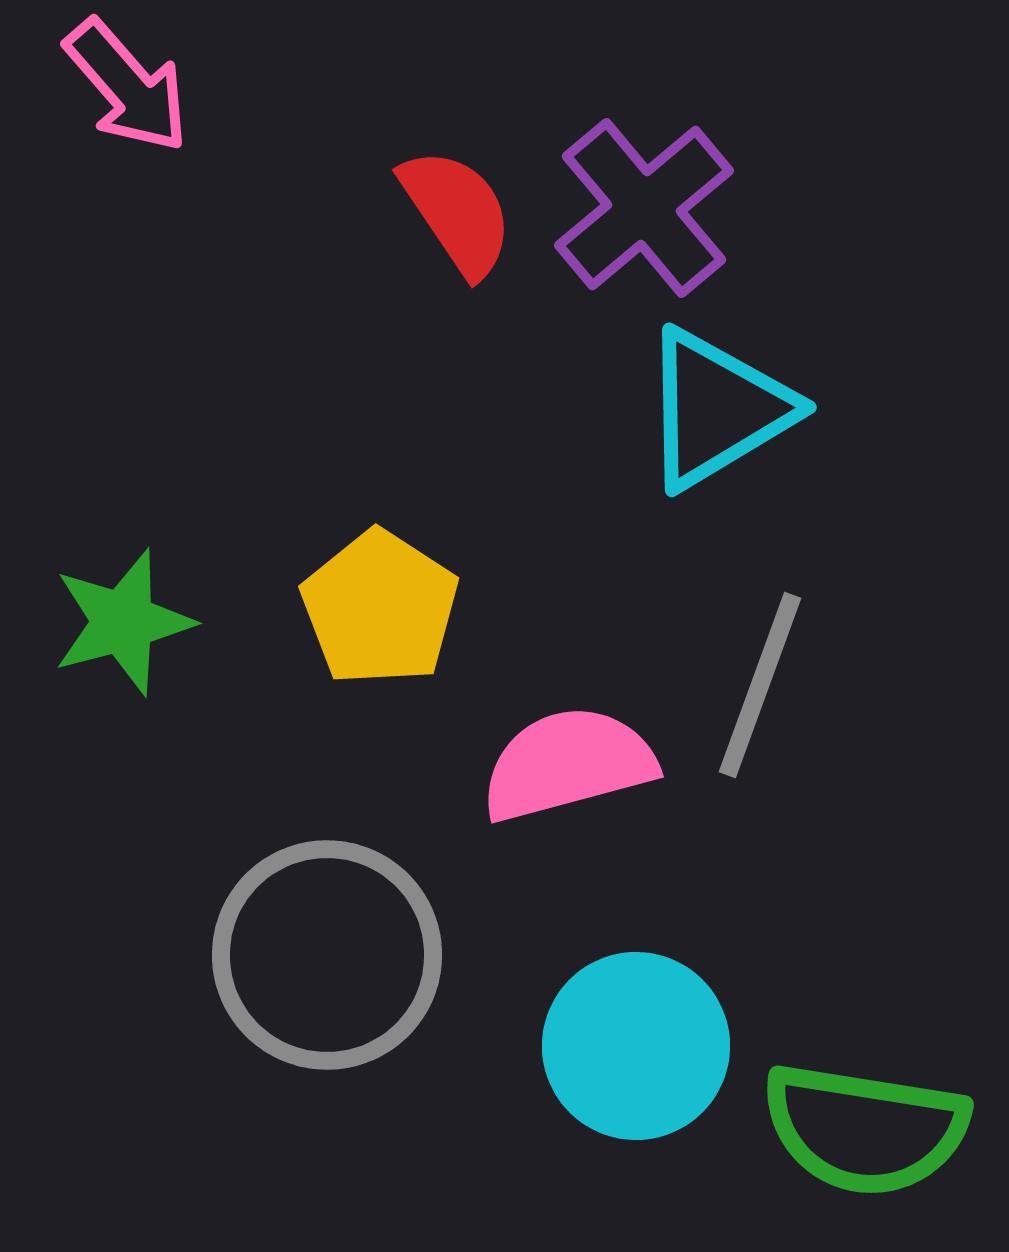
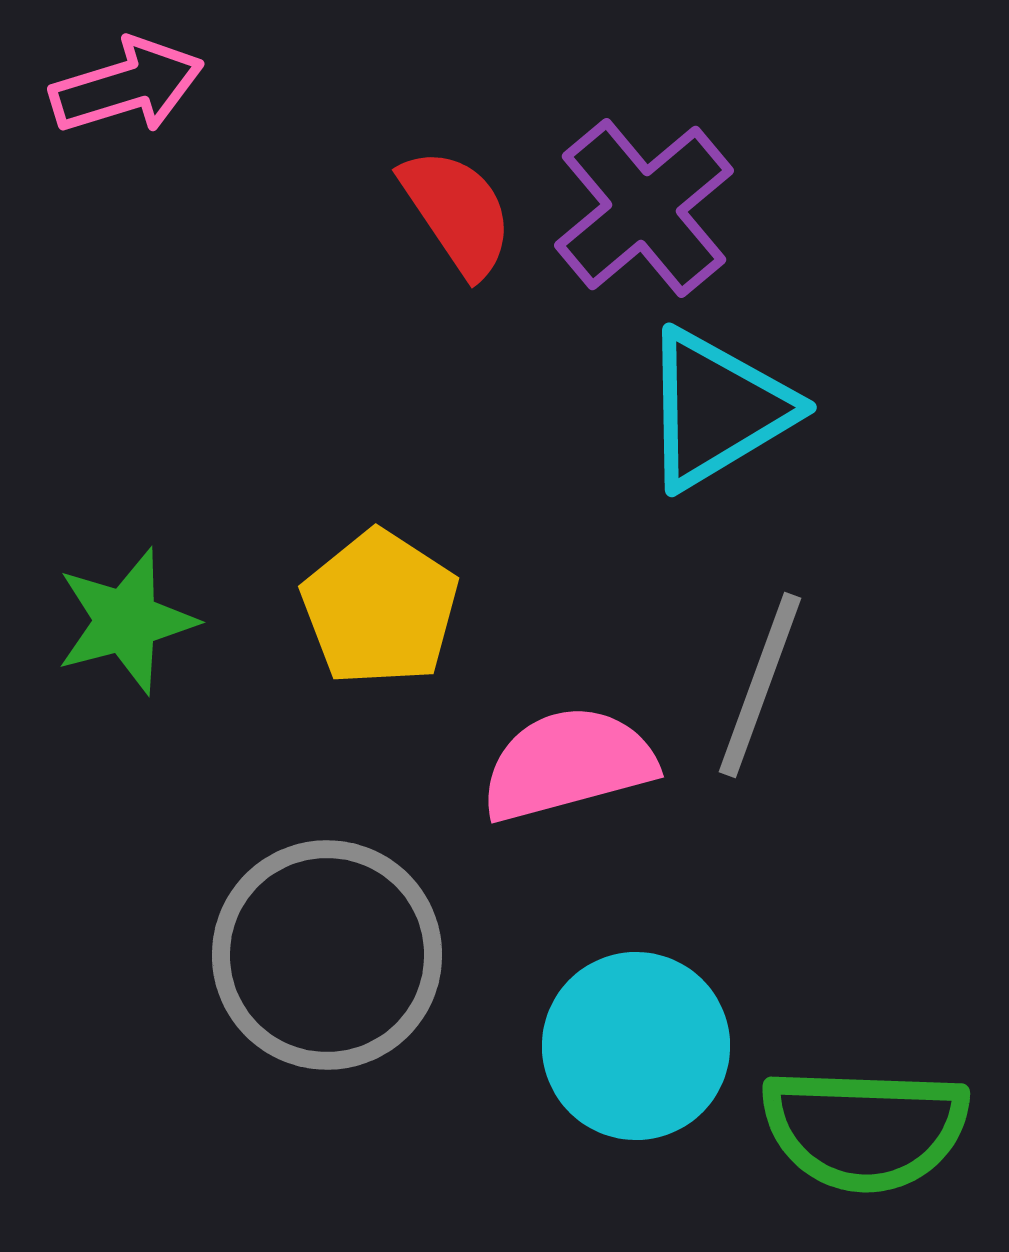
pink arrow: rotated 66 degrees counterclockwise
green star: moved 3 px right, 1 px up
green semicircle: rotated 7 degrees counterclockwise
